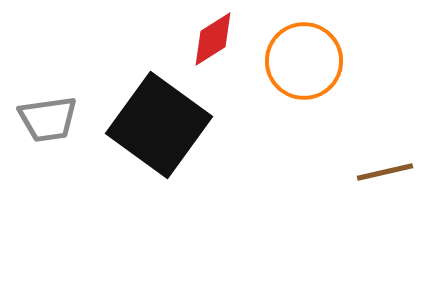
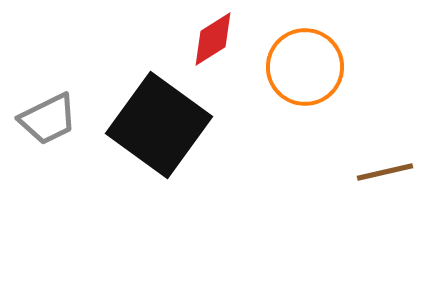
orange circle: moved 1 px right, 6 px down
gray trapezoid: rotated 18 degrees counterclockwise
